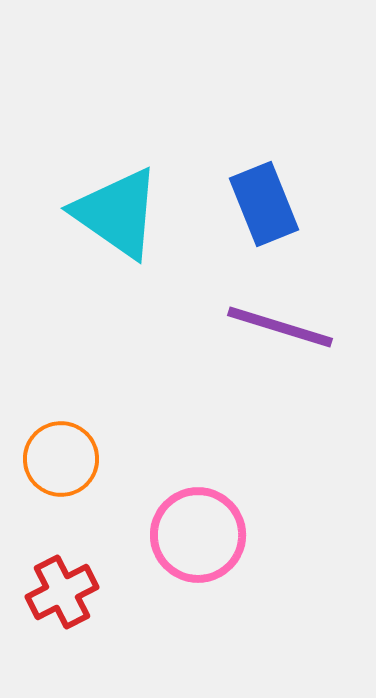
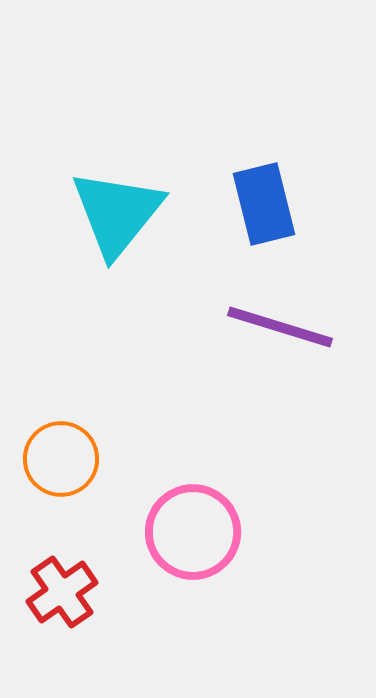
blue rectangle: rotated 8 degrees clockwise
cyan triangle: rotated 34 degrees clockwise
pink circle: moved 5 px left, 3 px up
red cross: rotated 8 degrees counterclockwise
